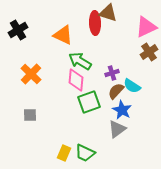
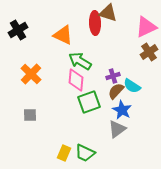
purple cross: moved 1 px right, 3 px down
